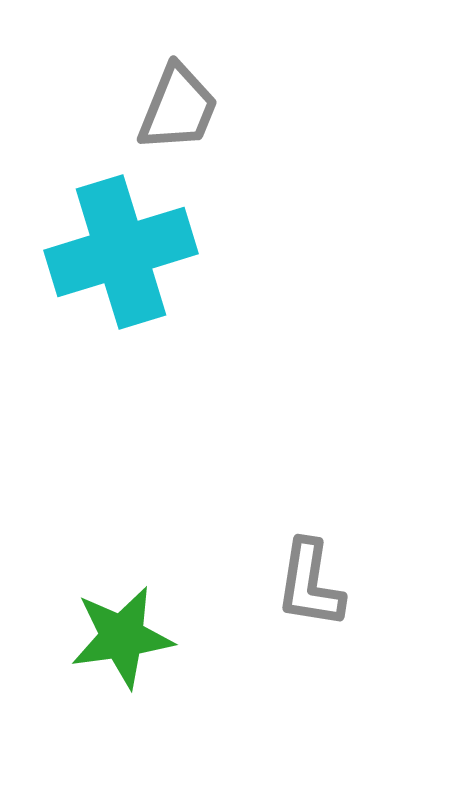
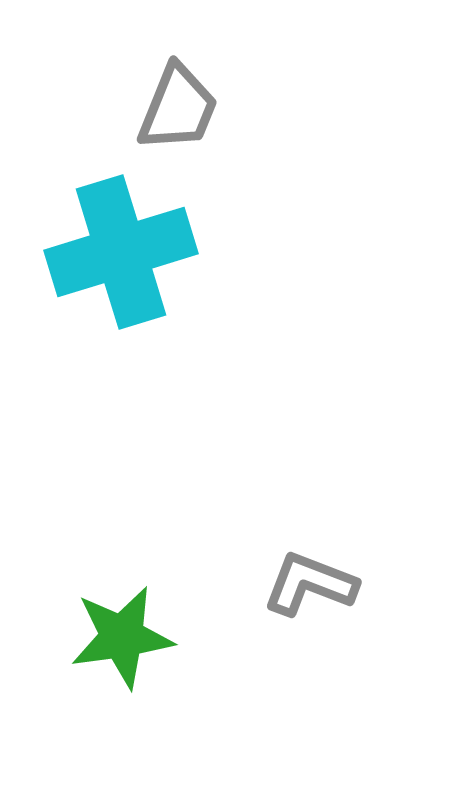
gray L-shape: rotated 102 degrees clockwise
